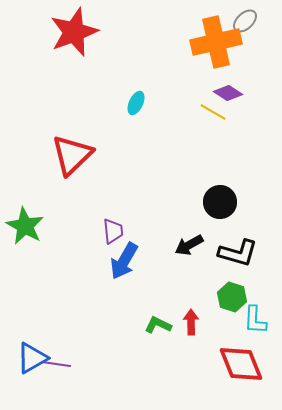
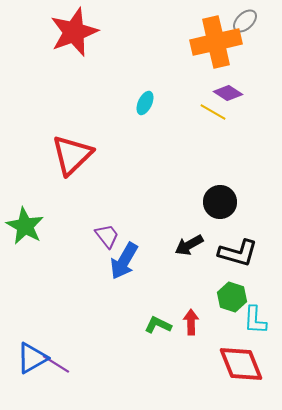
cyan ellipse: moved 9 px right
purple trapezoid: moved 6 px left, 5 px down; rotated 32 degrees counterclockwise
purple line: rotated 24 degrees clockwise
